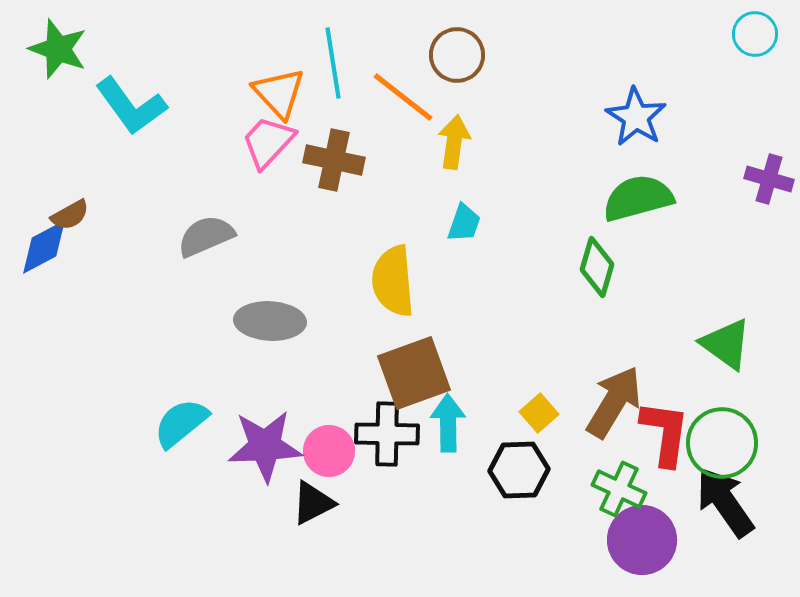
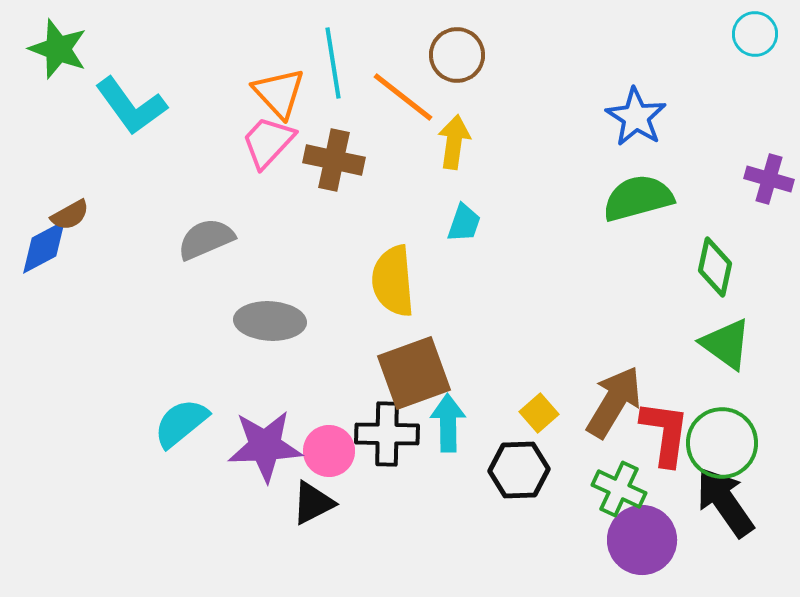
gray semicircle: moved 3 px down
green diamond: moved 118 px right; rotated 4 degrees counterclockwise
